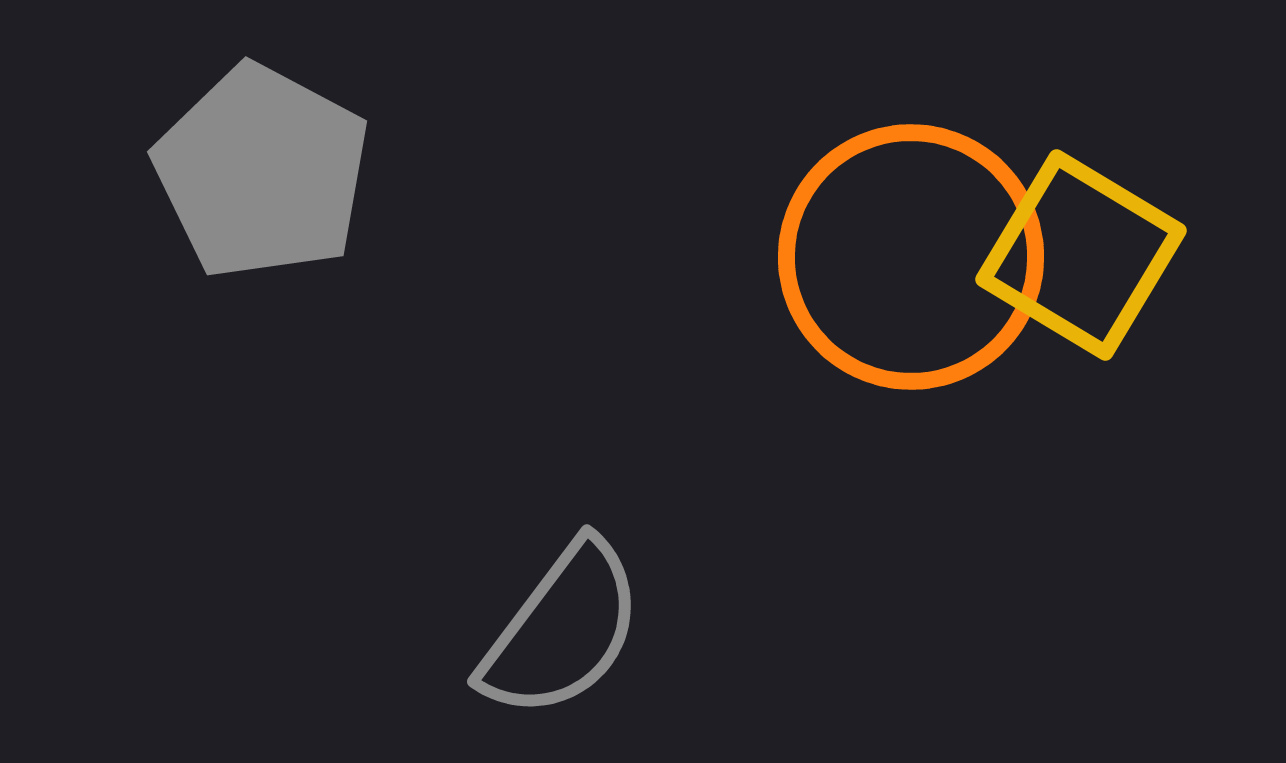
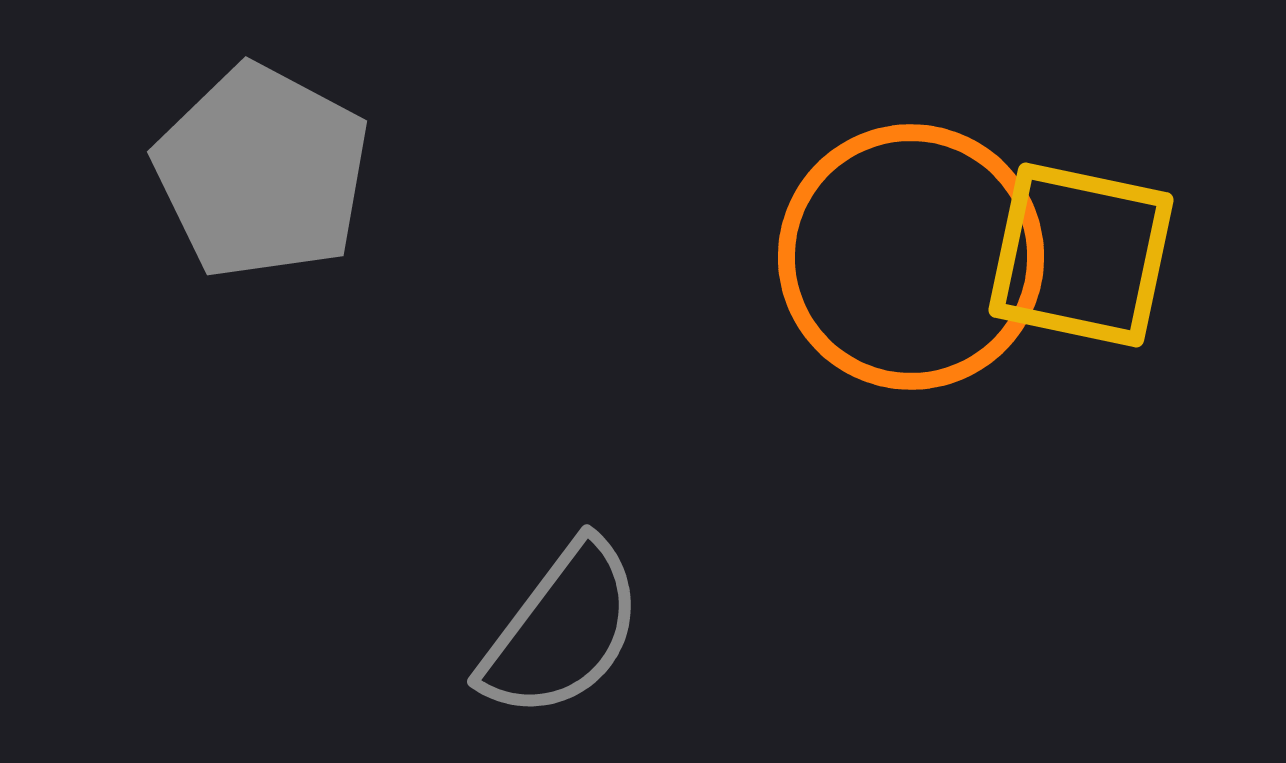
yellow square: rotated 19 degrees counterclockwise
